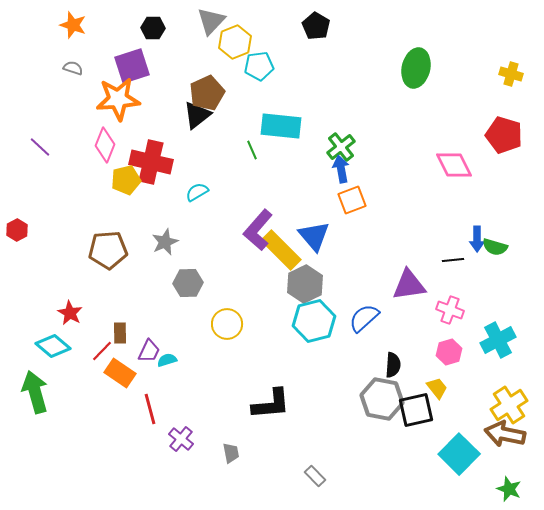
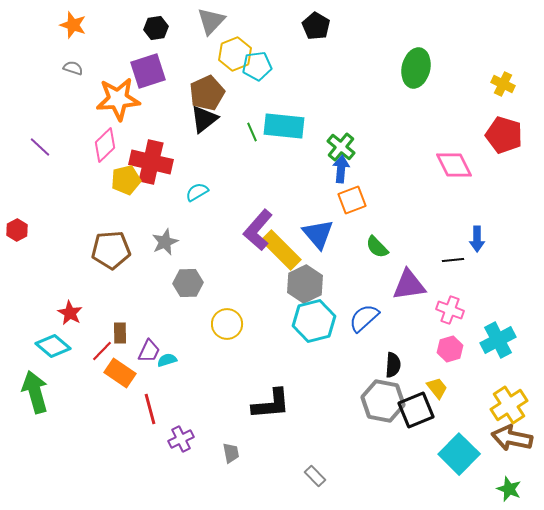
black hexagon at (153, 28): moved 3 px right; rotated 10 degrees counterclockwise
yellow hexagon at (235, 42): moved 12 px down
purple square at (132, 66): moved 16 px right, 5 px down
cyan pentagon at (259, 66): moved 2 px left
yellow cross at (511, 74): moved 8 px left, 10 px down; rotated 10 degrees clockwise
black triangle at (197, 115): moved 7 px right, 4 px down
cyan rectangle at (281, 126): moved 3 px right
pink diamond at (105, 145): rotated 24 degrees clockwise
green cross at (341, 147): rotated 12 degrees counterclockwise
green line at (252, 150): moved 18 px up
blue arrow at (341, 169): rotated 16 degrees clockwise
blue triangle at (314, 236): moved 4 px right, 2 px up
green semicircle at (495, 247): moved 118 px left; rotated 30 degrees clockwise
brown pentagon at (108, 250): moved 3 px right
pink hexagon at (449, 352): moved 1 px right, 3 px up
gray hexagon at (382, 399): moved 1 px right, 2 px down
black square at (416, 410): rotated 9 degrees counterclockwise
brown arrow at (505, 434): moved 7 px right, 4 px down
purple cross at (181, 439): rotated 25 degrees clockwise
